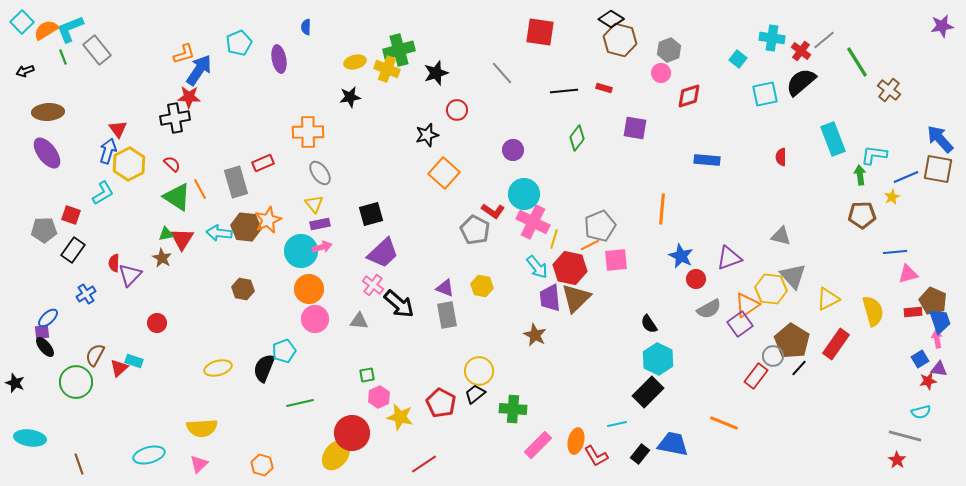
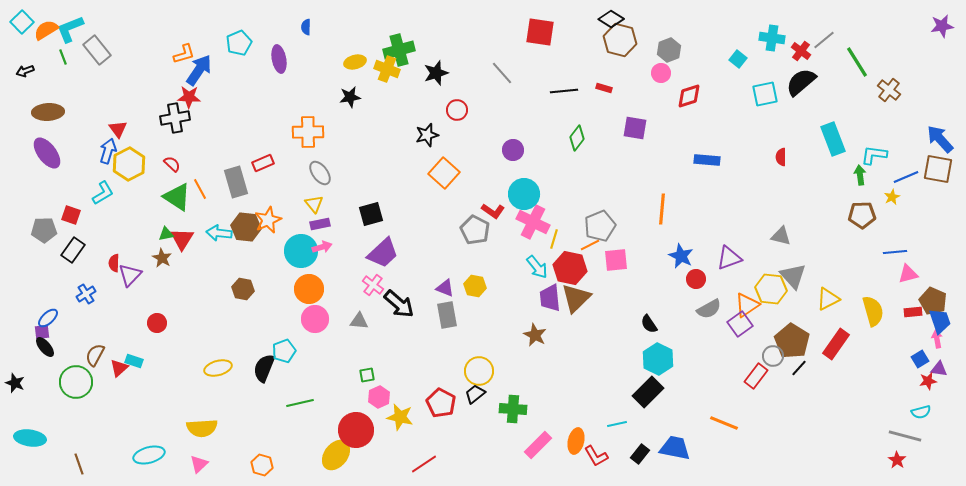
yellow hexagon at (482, 286): moved 7 px left
red circle at (352, 433): moved 4 px right, 3 px up
blue trapezoid at (673, 444): moved 2 px right, 4 px down
